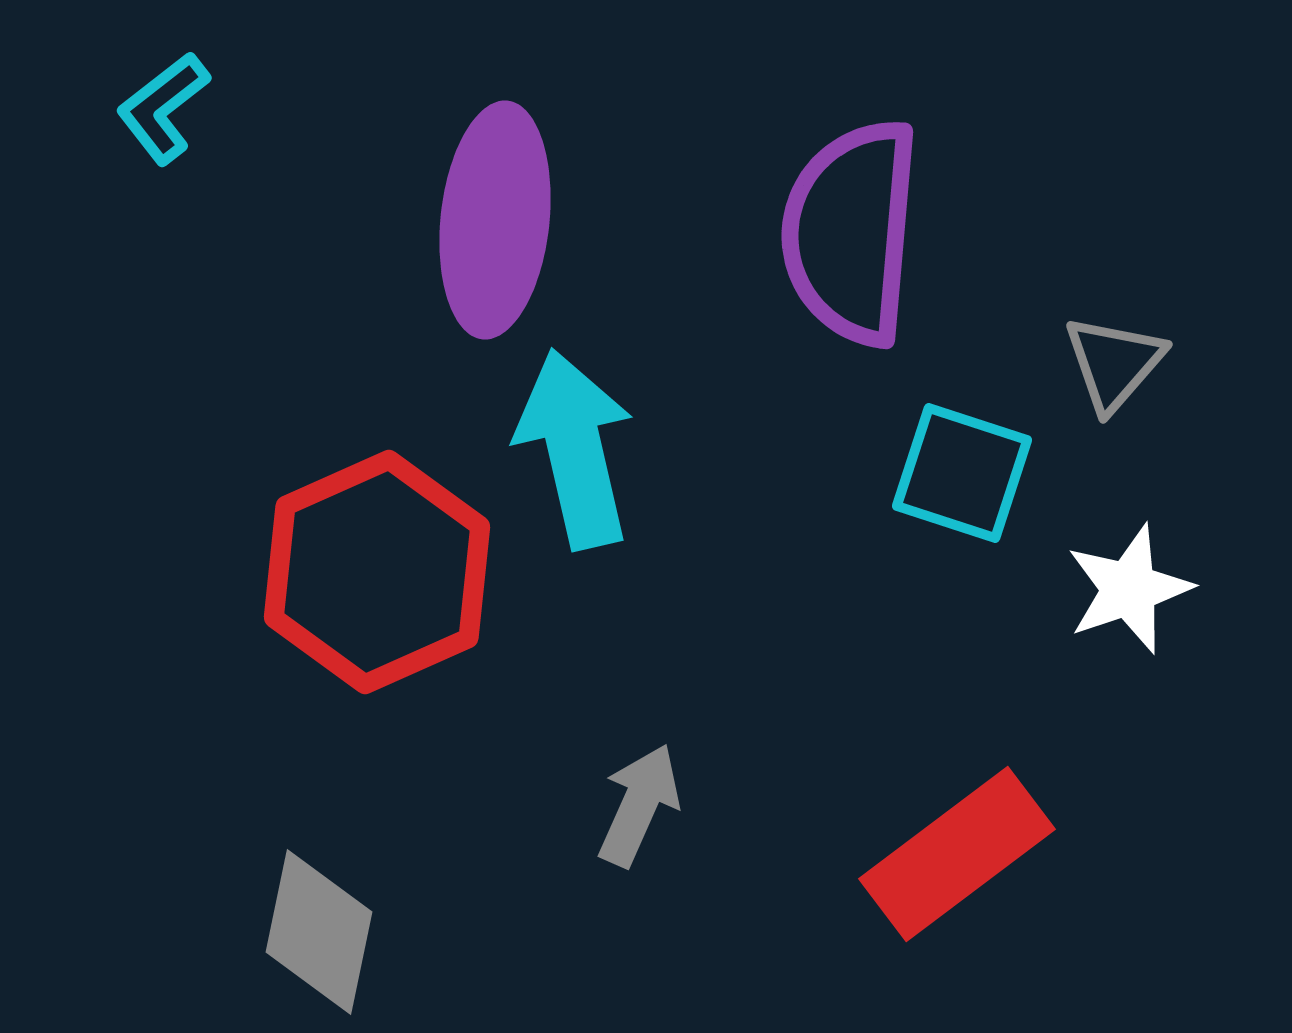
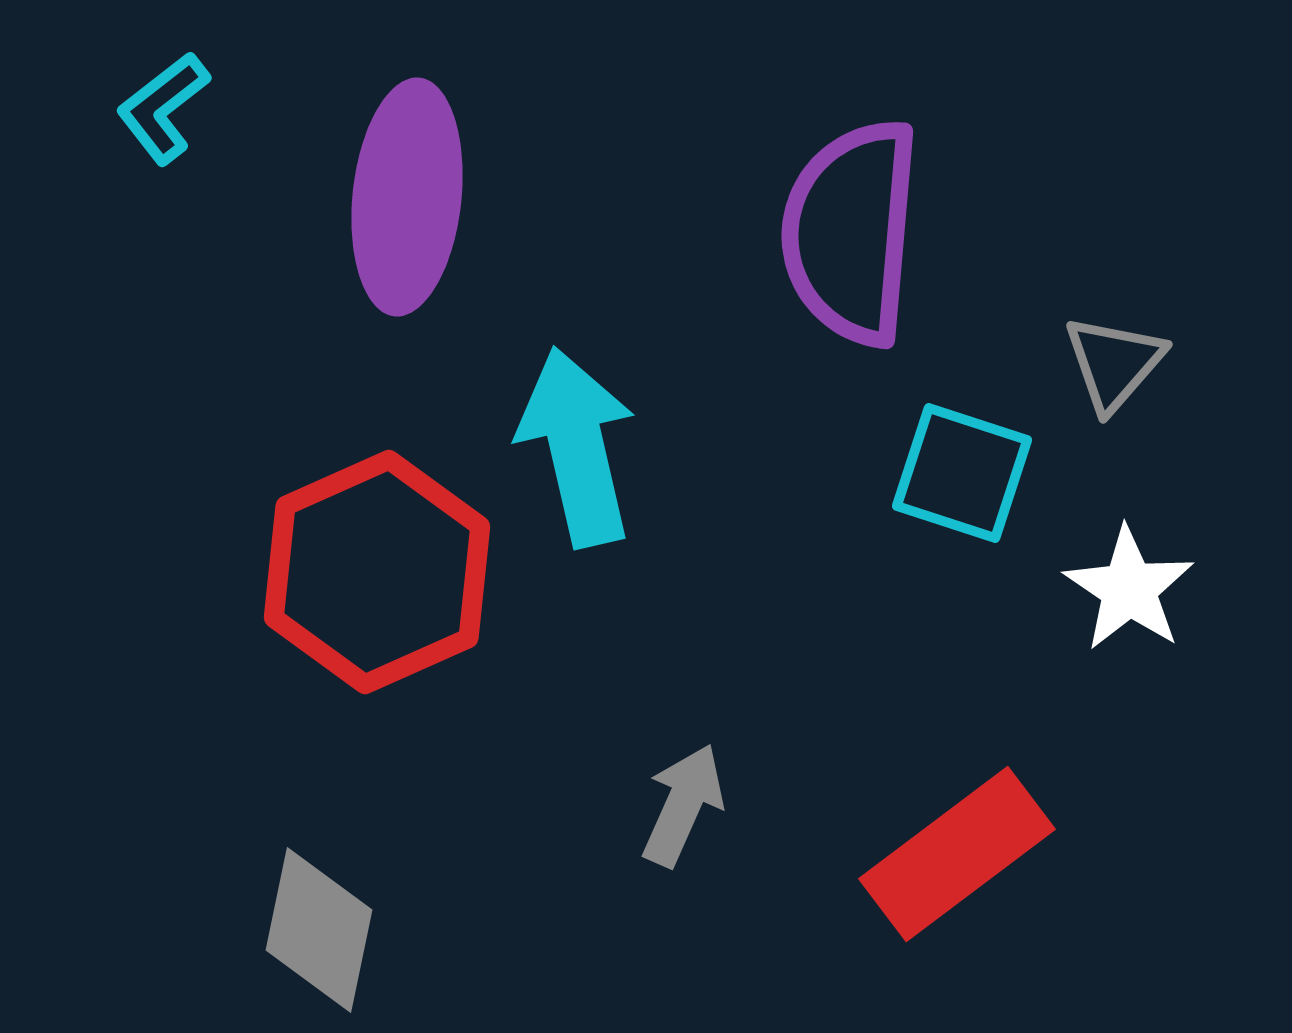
purple ellipse: moved 88 px left, 23 px up
cyan arrow: moved 2 px right, 2 px up
white star: rotated 19 degrees counterclockwise
gray arrow: moved 44 px right
gray diamond: moved 2 px up
